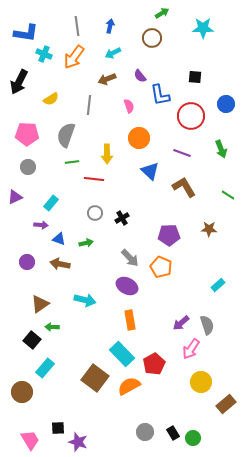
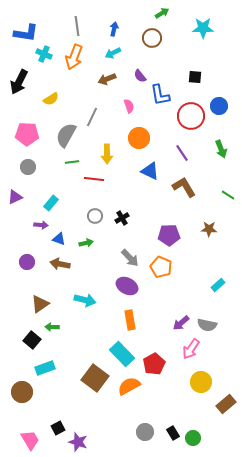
blue arrow at (110, 26): moved 4 px right, 3 px down
orange arrow at (74, 57): rotated 15 degrees counterclockwise
blue circle at (226, 104): moved 7 px left, 2 px down
gray line at (89, 105): moved 3 px right, 12 px down; rotated 18 degrees clockwise
gray semicircle at (66, 135): rotated 10 degrees clockwise
purple line at (182, 153): rotated 36 degrees clockwise
blue triangle at (150, 171): rotated 18 degrees counterclockwise
gray circle at (95, 213): moved 3 px down
gray semicircle at (207, 325): rotated 120 degrees clockwise
cyan rectangle at (45, 368): rotated 30 degrees clockwise
black square at (58, 428): rotated 24 degrees counterclockwise
